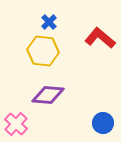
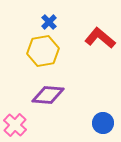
yellow hexagon: rotated 16 degrees counterclockwise
pink cross: moved 1 px left, 1 px down
